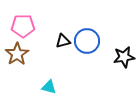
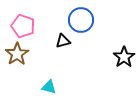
pink pentagon: rotated 20 degrees clockwise
blue circle: moved 6 px left, 21 px up
black star: rotated 25 degrees counterclockwise
